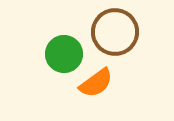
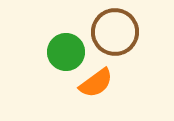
green circle: moved 2 px right, 2 px up
